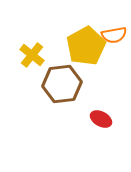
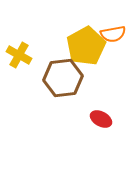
orange semicircle: moved 1 px left, 1 px up
yellow cross: moved 13 px left; rotated 10 degrees counterclockwise
brown hexagon: moved 1 px right, 6 px up
